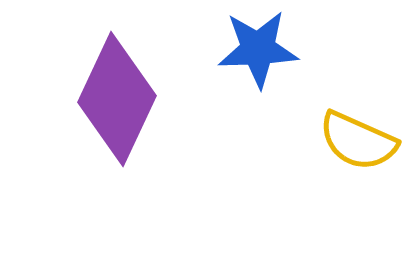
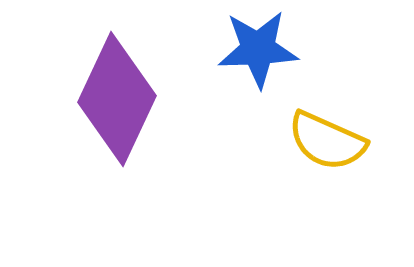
yellow semicircle: moved 31 px left
